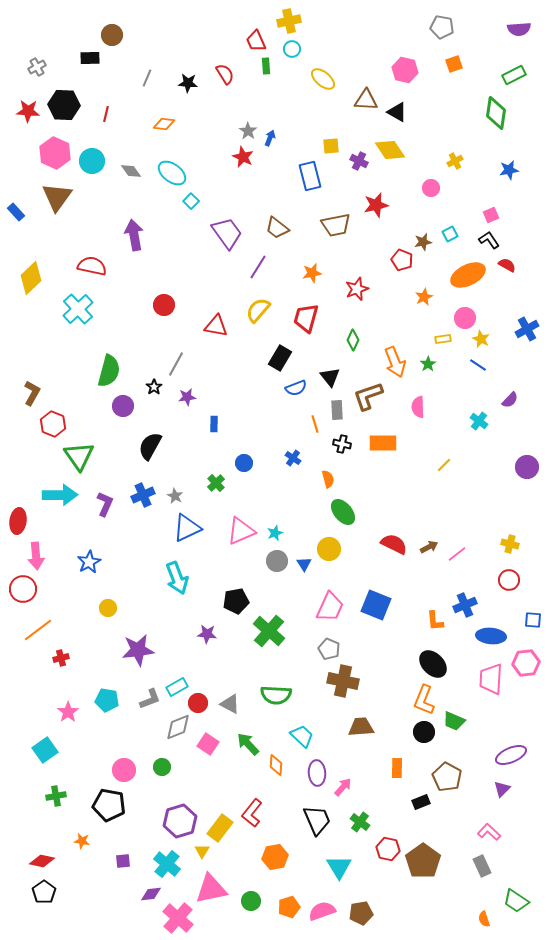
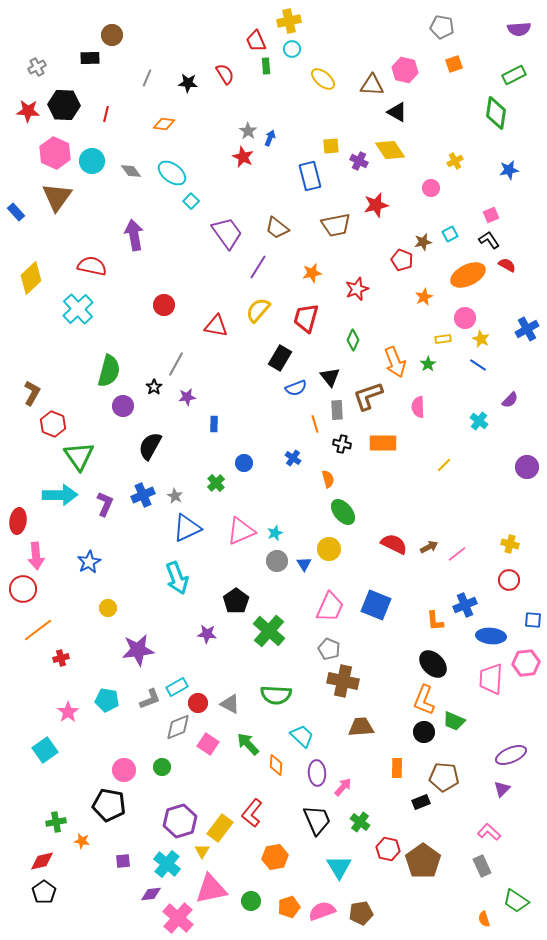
brown triangle at (366, 100): moved 6 px right, 15 px up
black pentagon at (236, 601): rotated 25 degrees counterclockwise
brown pentagon at (447, 777): moved 3 px left; rotated 24 degrees counterclockwise
green cross at (56, 796): moved 26 px down
red diamond at (42, 861): rotated 25 degrees counterclockwise
